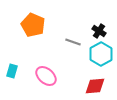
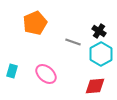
orange pentagon: moved 2 px right, 2 px up; rotated 25 degrees clockwise
pink ellipse: moved 2 px up
